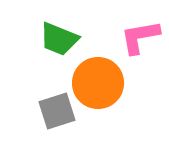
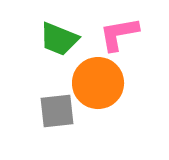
pink L-shape: moved 21 px left, 3 px up
gray square: rotated 12 degrees clockwise
